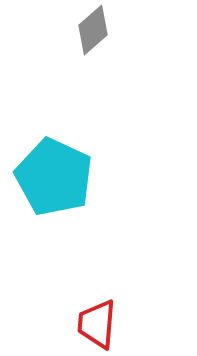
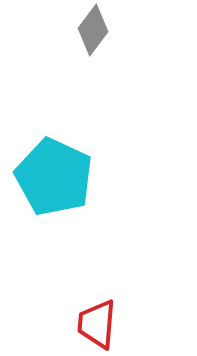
gray diamond: rotated 12 degrees counterclockwise
